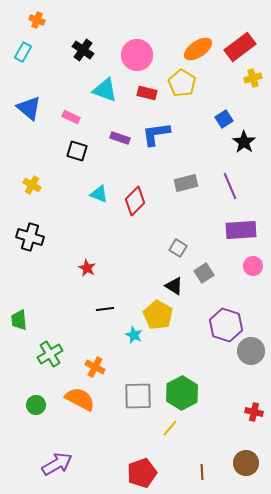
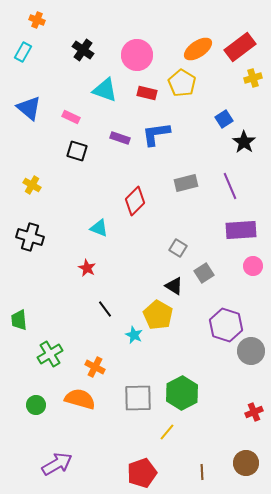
cyan triangle at (99, 194): moved 34 px down
black line at (105, 309): rotated 60 degrees clockwise
gray square at (138, 396): moved 2 px down
orange semicircle at (80, 399): rotated 12 degrees counterclockwise
red cross at (254, 412): rotated 36 degrees counterclockwise
yellow line at (170, 428): moved 3 px left, 4 px down
